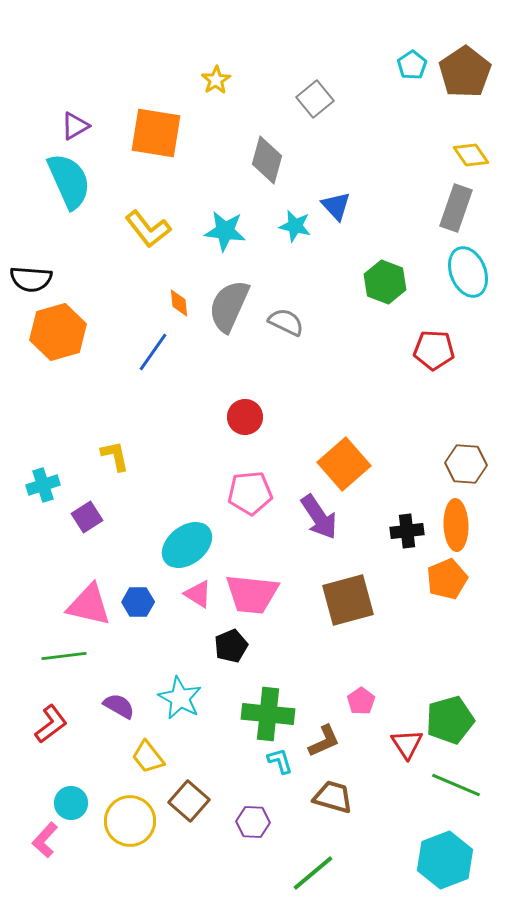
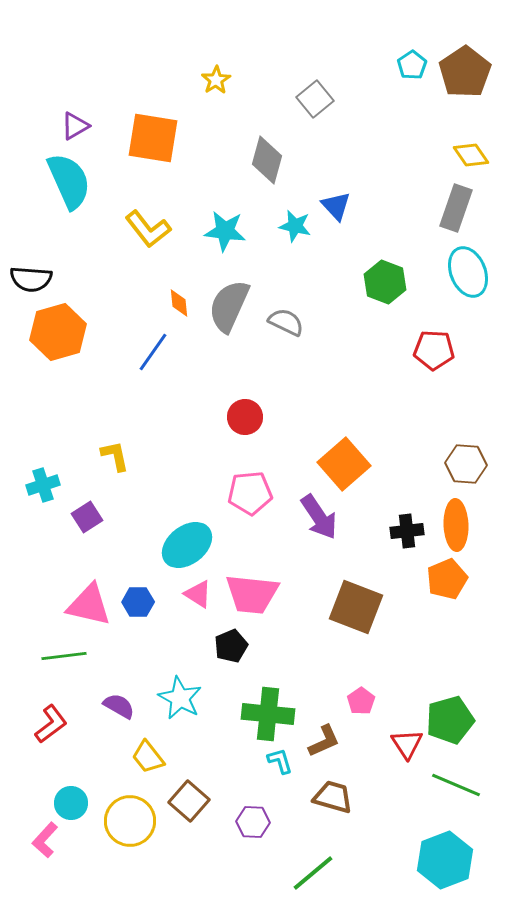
orange square at (156, 133): moved 3 px left, 5 px down
brown square at (348, 600): moved 8 px right, 7 px down; rotated 36 degrees clockwise
